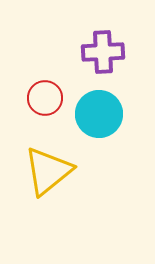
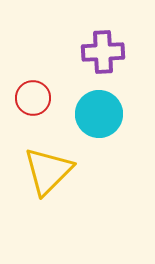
red circle: moved 12 px left
yellow triangle: rotated 6 degrees counterclockwise
